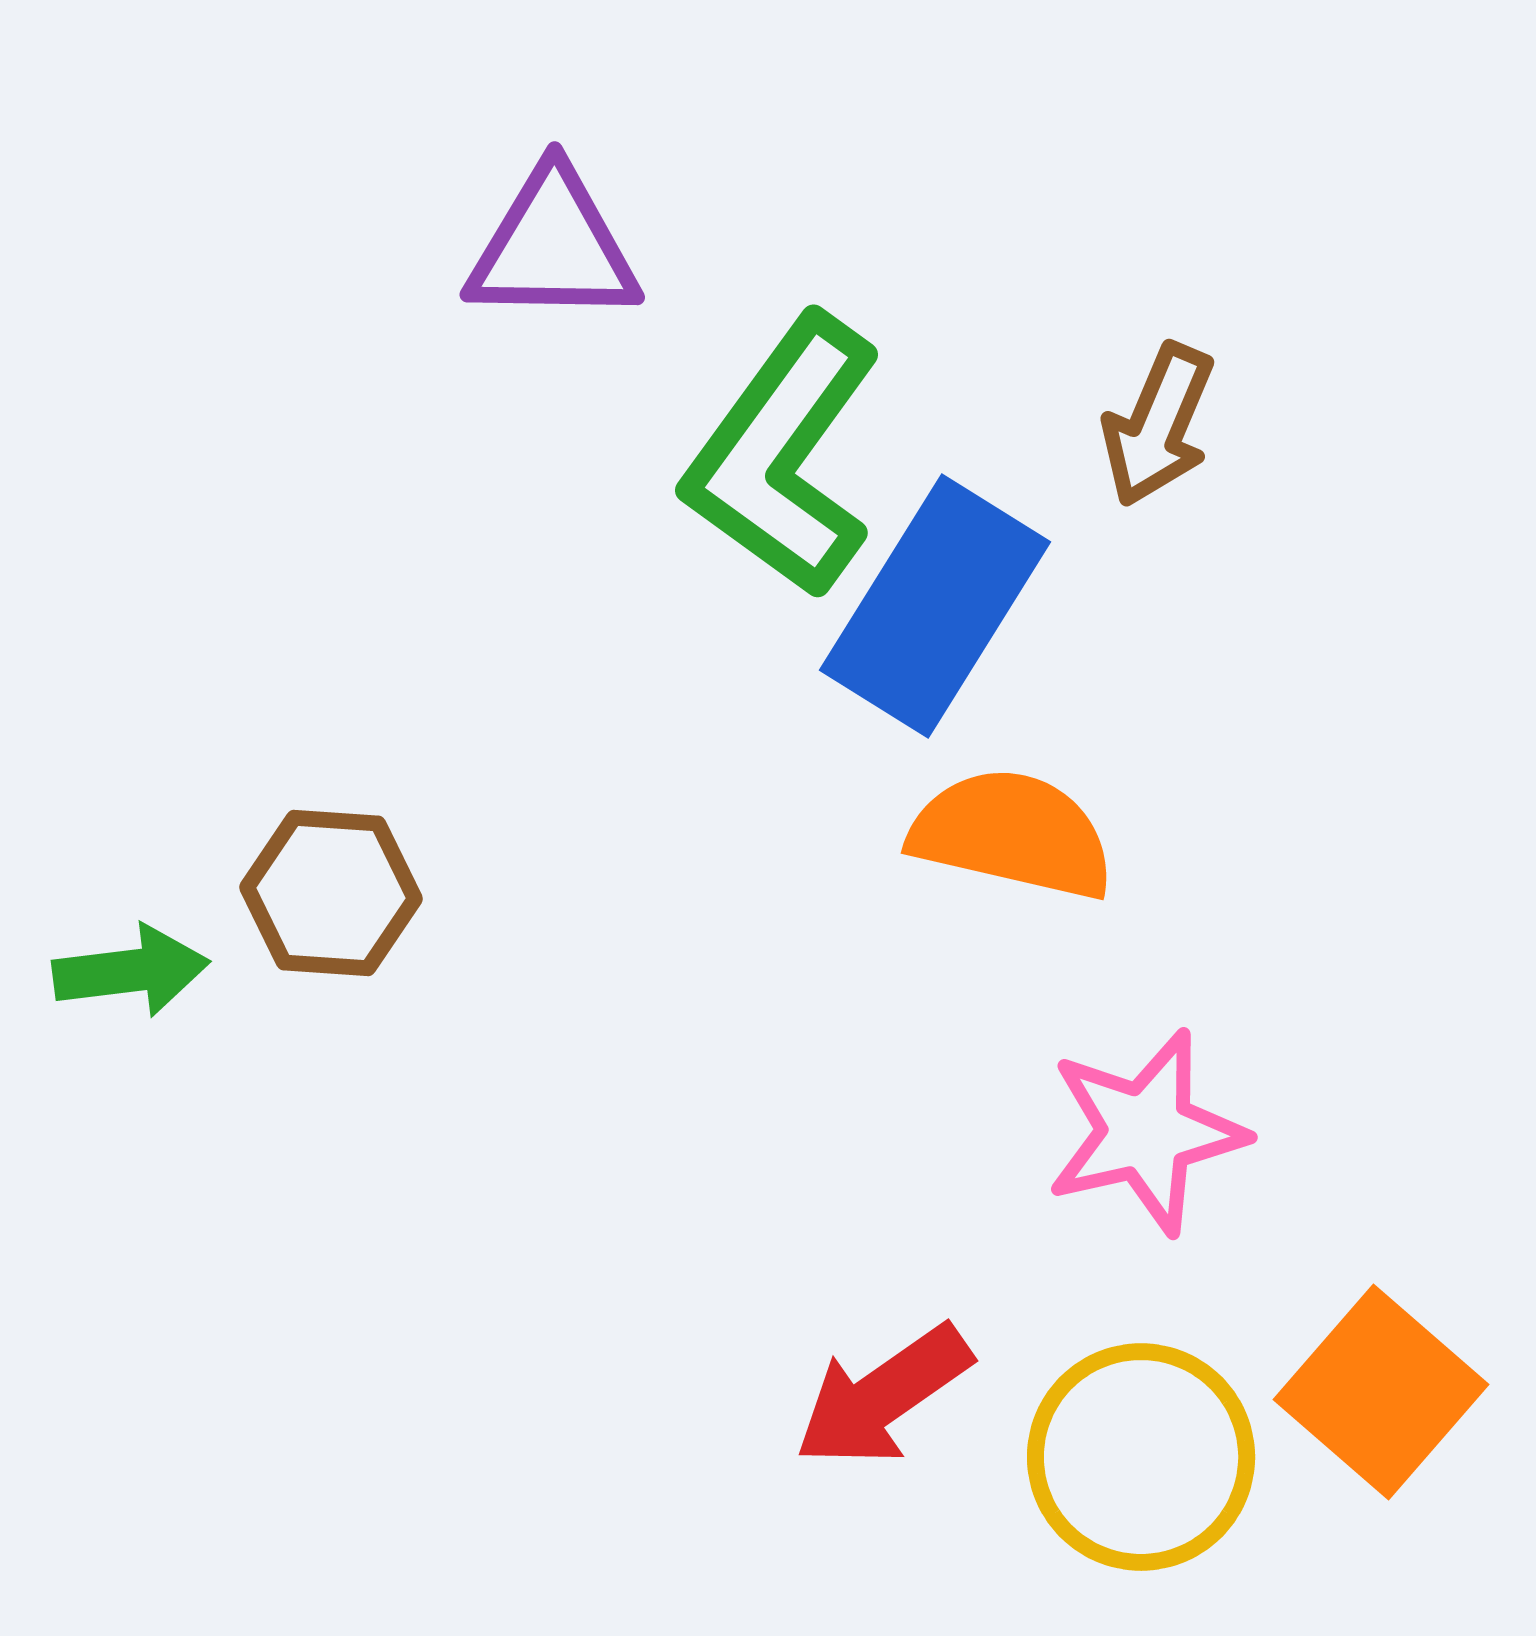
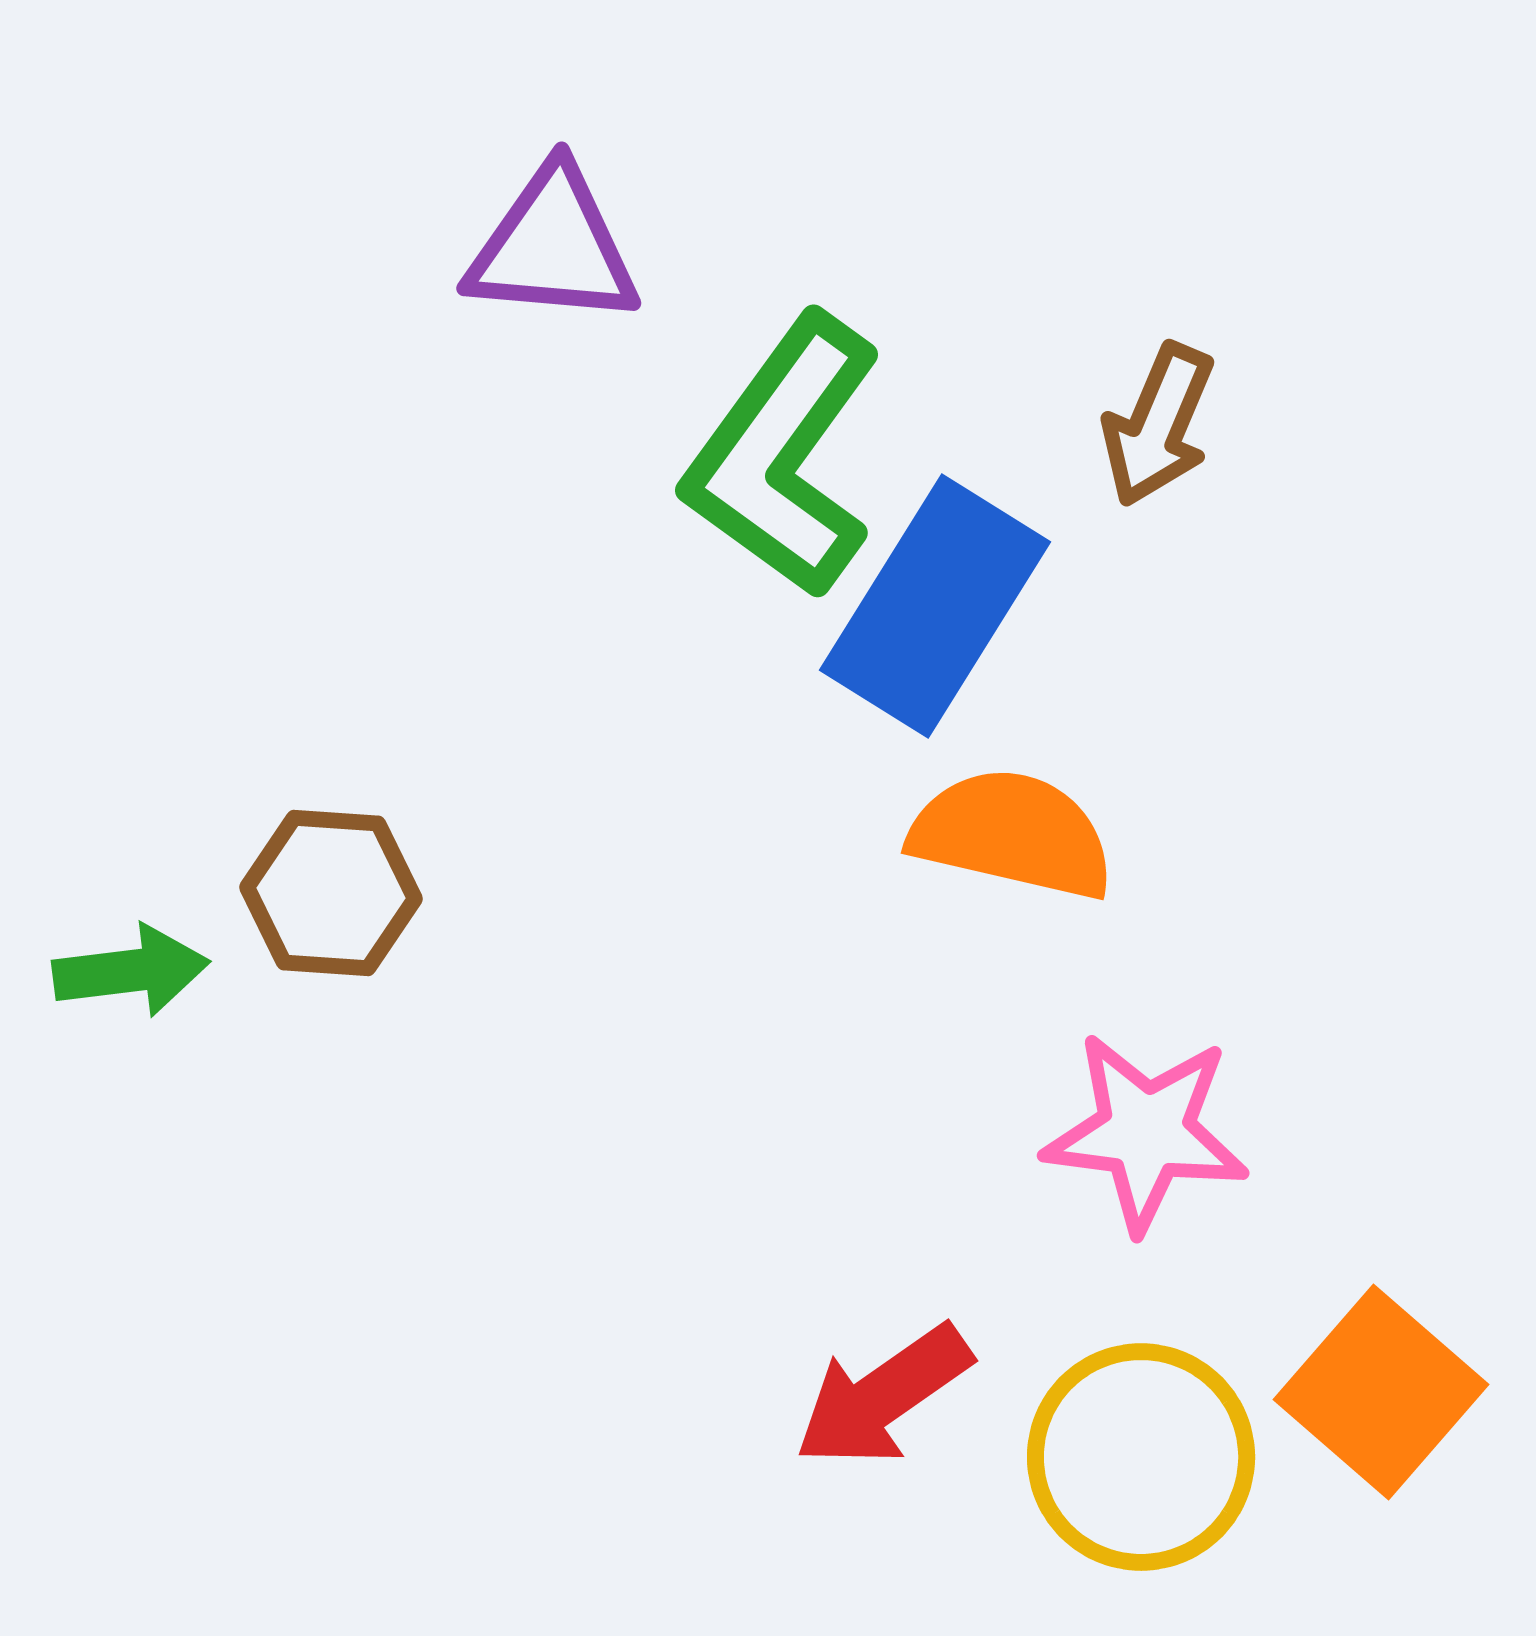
purple triangle: rotated 4 degrees clockwise
pink star: rotated 20 degrees clockwise
